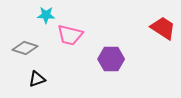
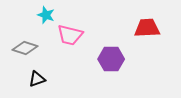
cyan star: rotated 18 degrees clockwise
red trapezoid: moved 16 px left; rotated 36 degrees counterclockwise
